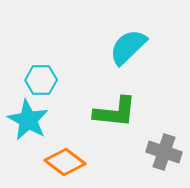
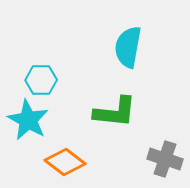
cyan semicircle: rotated 36 degrees counterclockwise
gray cross: moved 1 px right, 7 px down
